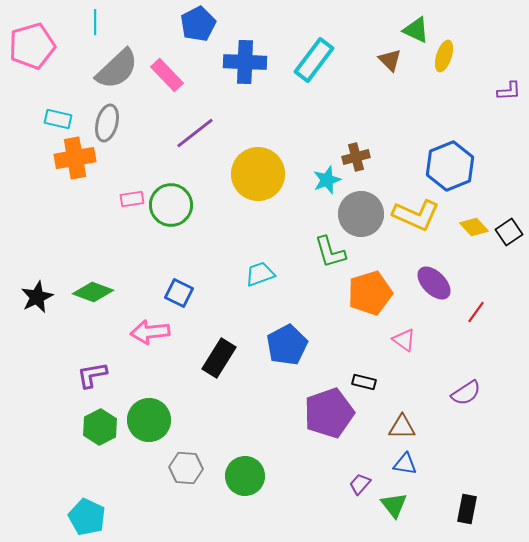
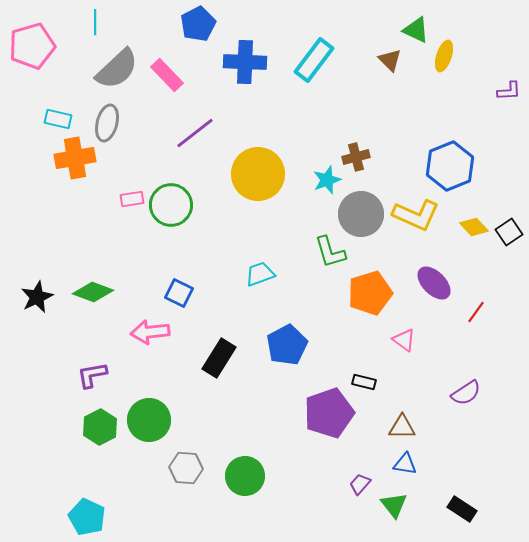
black rectangle at (467, 509): moved 5 px left; rotated 68 degrees counterclockwise
